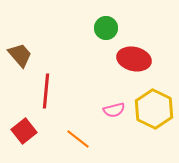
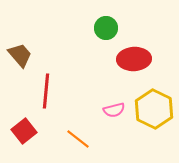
red ellipse: rotated 16 degrees counterclockwise
